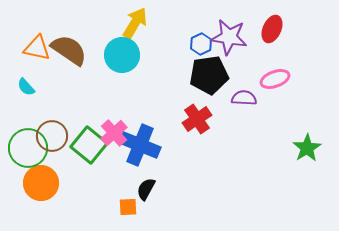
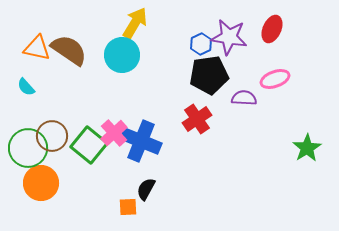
blue cross: moved 1 px right, 4 px up
